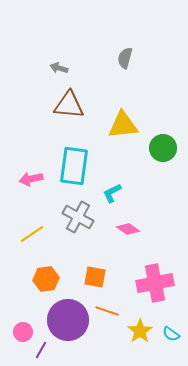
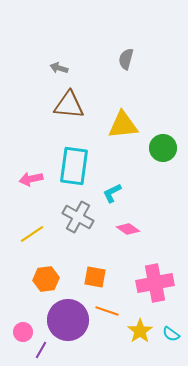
gray semicircle: moved 1 px right, 1 px down
